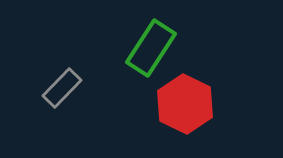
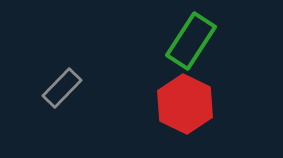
green rectangle: moved 40 px right, 7 px up
